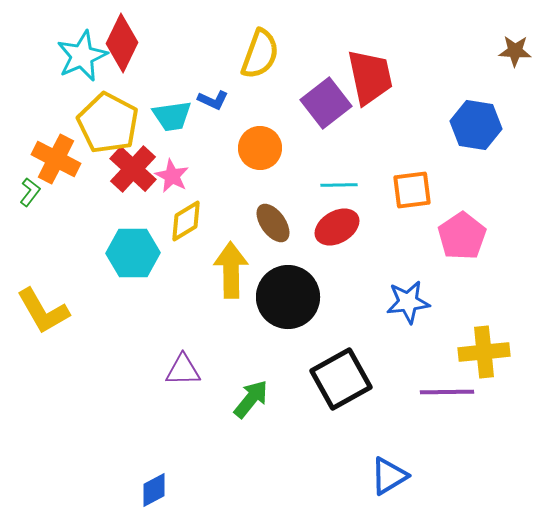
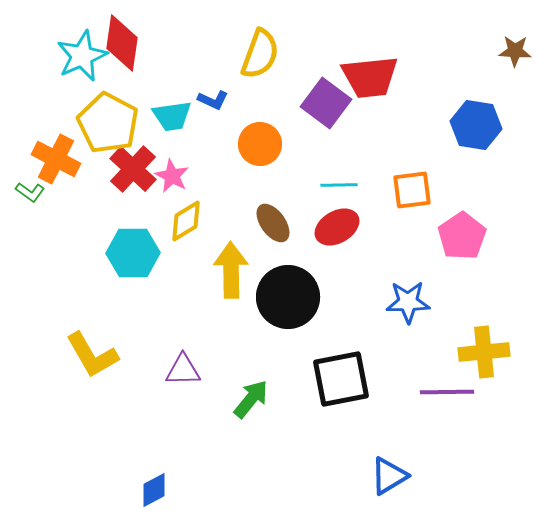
red diamond: rotated 18 degrees counterclockwise
red trapezoid: rotated 96 degrees clockwise
purple square: rotated 15 degrees counterclockwise
orange circle: moved 4 px up
green L-shape: rotated 88 degrees clockwise
blue star: rotated 6 degrees clockwise
yellow L-shape: moved 49 px right, 44 px down
black square: rotated 18 degrees clockwise
